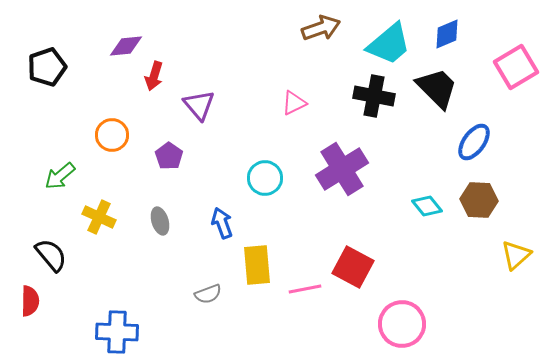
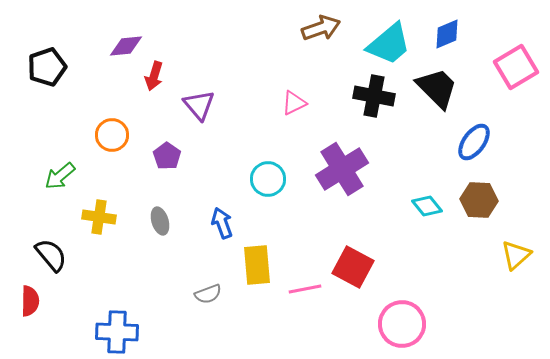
purple pentagon: moved 2 px left
cyan circle: moved 3 px right, 1 px down
yellow cross: rotated 16 degrees counterclockwise
